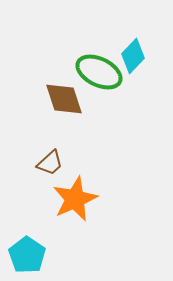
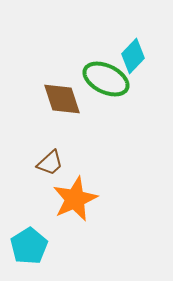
green ellipse: moved 7 px right, 7 px down
brown diamond: moved 2 px left
cyan pentagon: moved 2 px right, 9 px up; rotated 6 degrees clockwise
